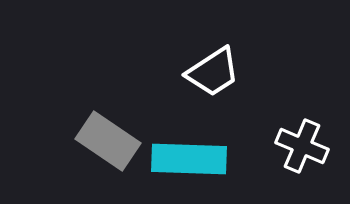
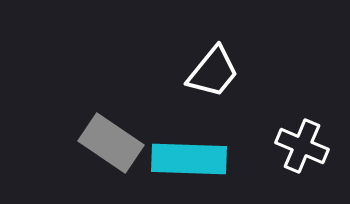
white trapezoid: rotated 18 degrees counterclockwise
gray rectangle: moved 3 px right, 2 px down
